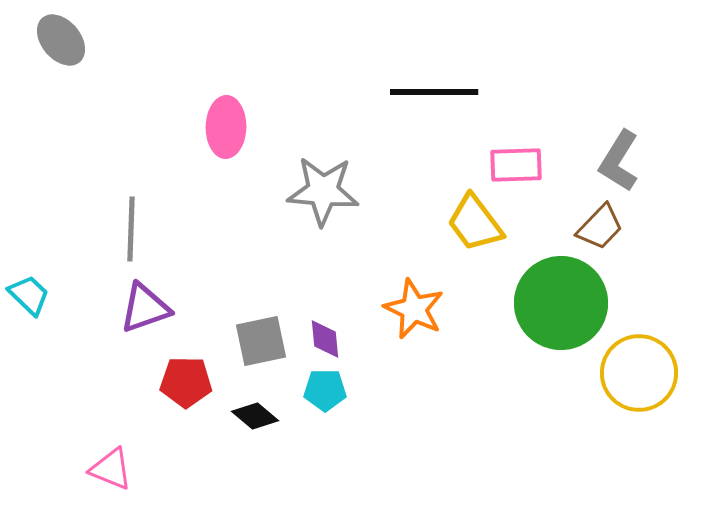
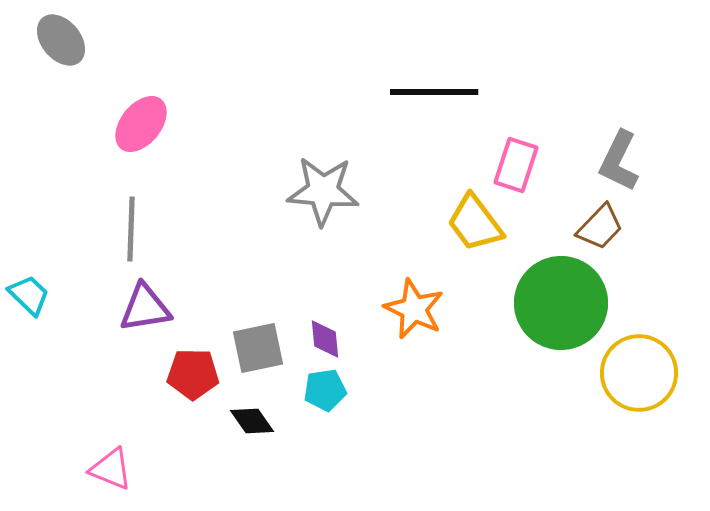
pink ellipse: moved 85 px left, 3 px up; rotated 38 degrees clockwise
gray L-shape: rotated 6 degrees counterclockwise
pink rectangle: rotated 70 degrees counterclockwise
purple triangle: rotated 10 degrees clockwise
gray square: moved 3 px left, 7 px down
red pentagon: moved 7 px right, 8 px up
cyan pentagon: rotated 9 degrees counterclockwise
black diamond: moved 3 px left, 5 px down; rotated 15 degrees clockwise
